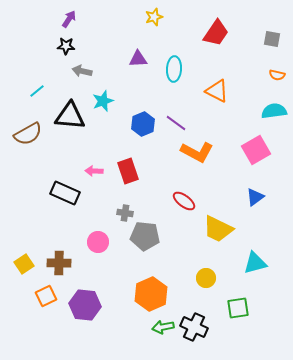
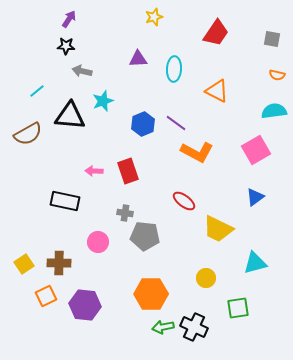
black rectangle: moved 8 px down; rotated 12 degrees counterclockwise
orange hexagon: rotated 24 degrees clockwise
